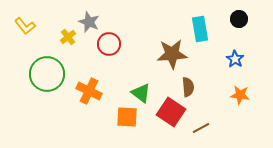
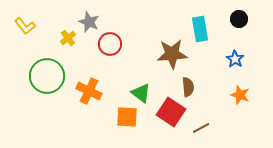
yellow cross: moved 1 px down
red circle: moved 1 px right
green circle: moved 2 px down
orange star: rotated 12 degrees clockwise
